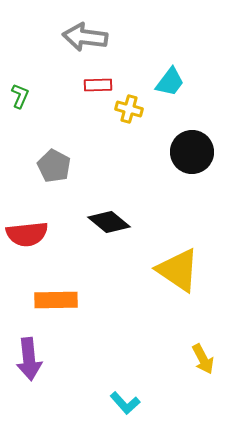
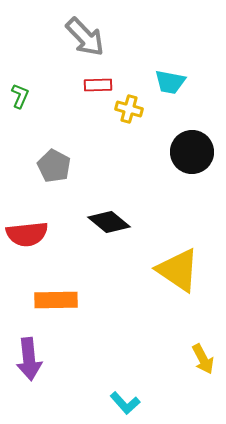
gray arrow: rotated 141 degrees counterclockwise
cyan trapezoid: rotated 64 degrees clockwise
